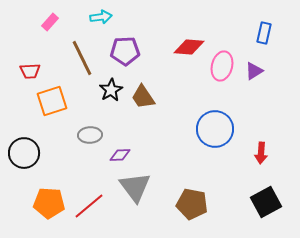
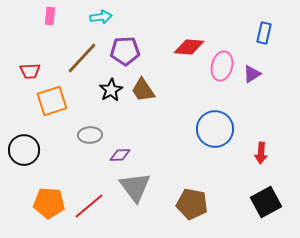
pink rectangle: moved 6 px up; rotated 36 degrees counterclockwise
brown line: rotated 69 degrees clockwise
purple triangle: moved 2 px left, 3 px down
brown trapezoid: moved 7 px up
black circle: moved 3 px up
